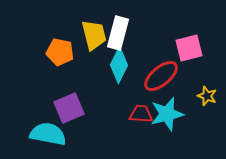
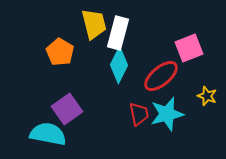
yellow trapezoid: moved 11 px up
pink square: rotated 8 degrees counterclockwise
orange pentagon: rotated 20 degrees clockwise
purple square: moved 2 px left, 1 px down; rotated 12 degrees counterclockwise
red trapezoid: moved 2 px left; rotated 75 degrees clockwise
